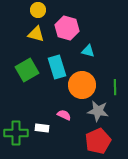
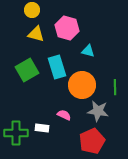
yellow circle: moved 6 px left
red pentagon: moved 6 px left
